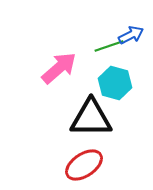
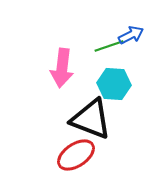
pink arrow: moved 3 px right; rotated 138 degrees clockwise
cyan hexagon: moved 1 px left, 1 px down; rotated 12 degrees counterclockwise
black triangle: moved 1 px down; rotated 21 degrees clockwise
red ellipse: moved 8 px left, 10 px up
